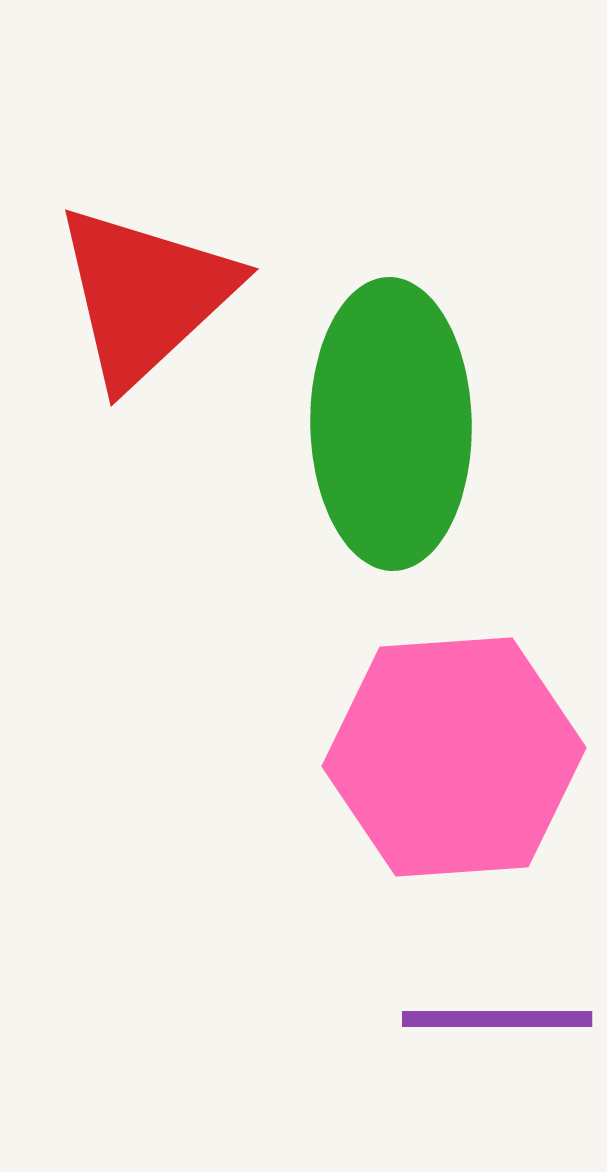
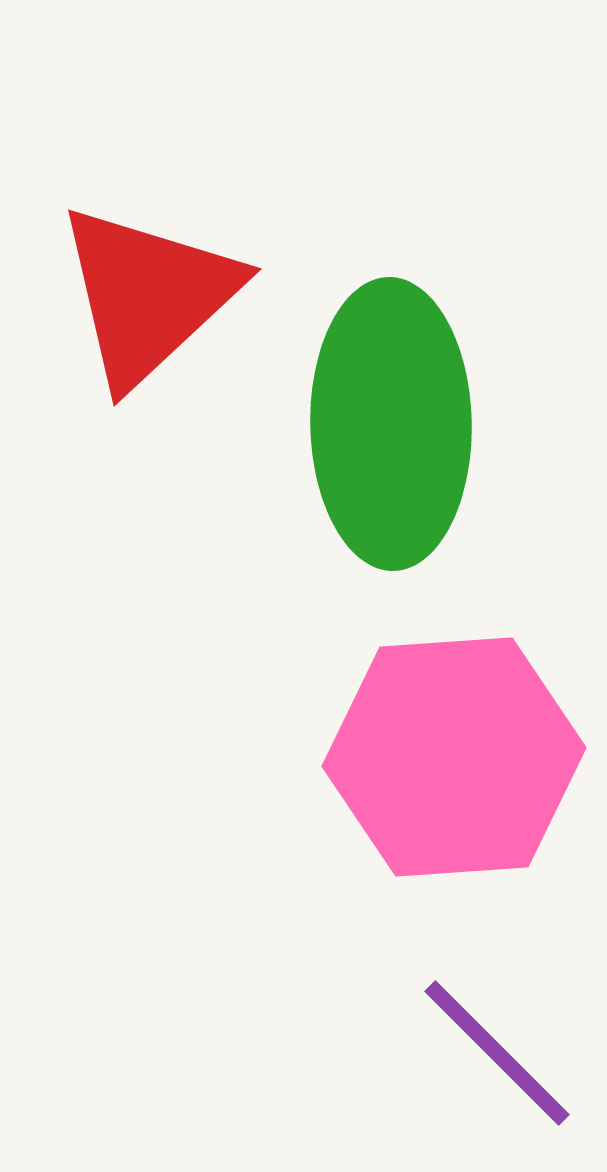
red triangle: moved 3 px right
purple line: moved 34 px down; rotated 45 degrees clockwise
